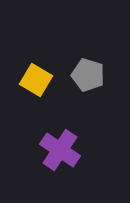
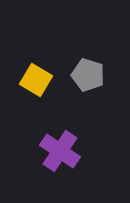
purple cross: moved 1 px down
